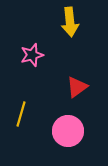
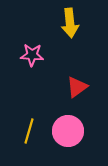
yellow arrow: moved 1 px down
pink star: rotated 20 degrees clockwise
yellow line: moved 8 px right, 17 px down
